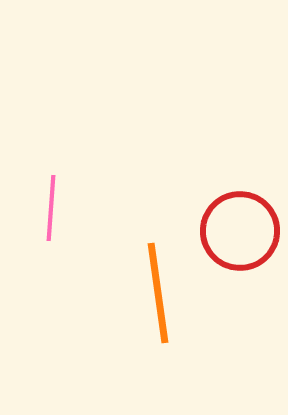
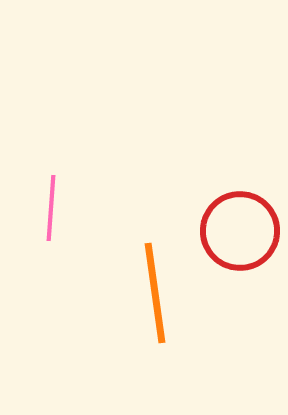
orange line: moved 3 px left
